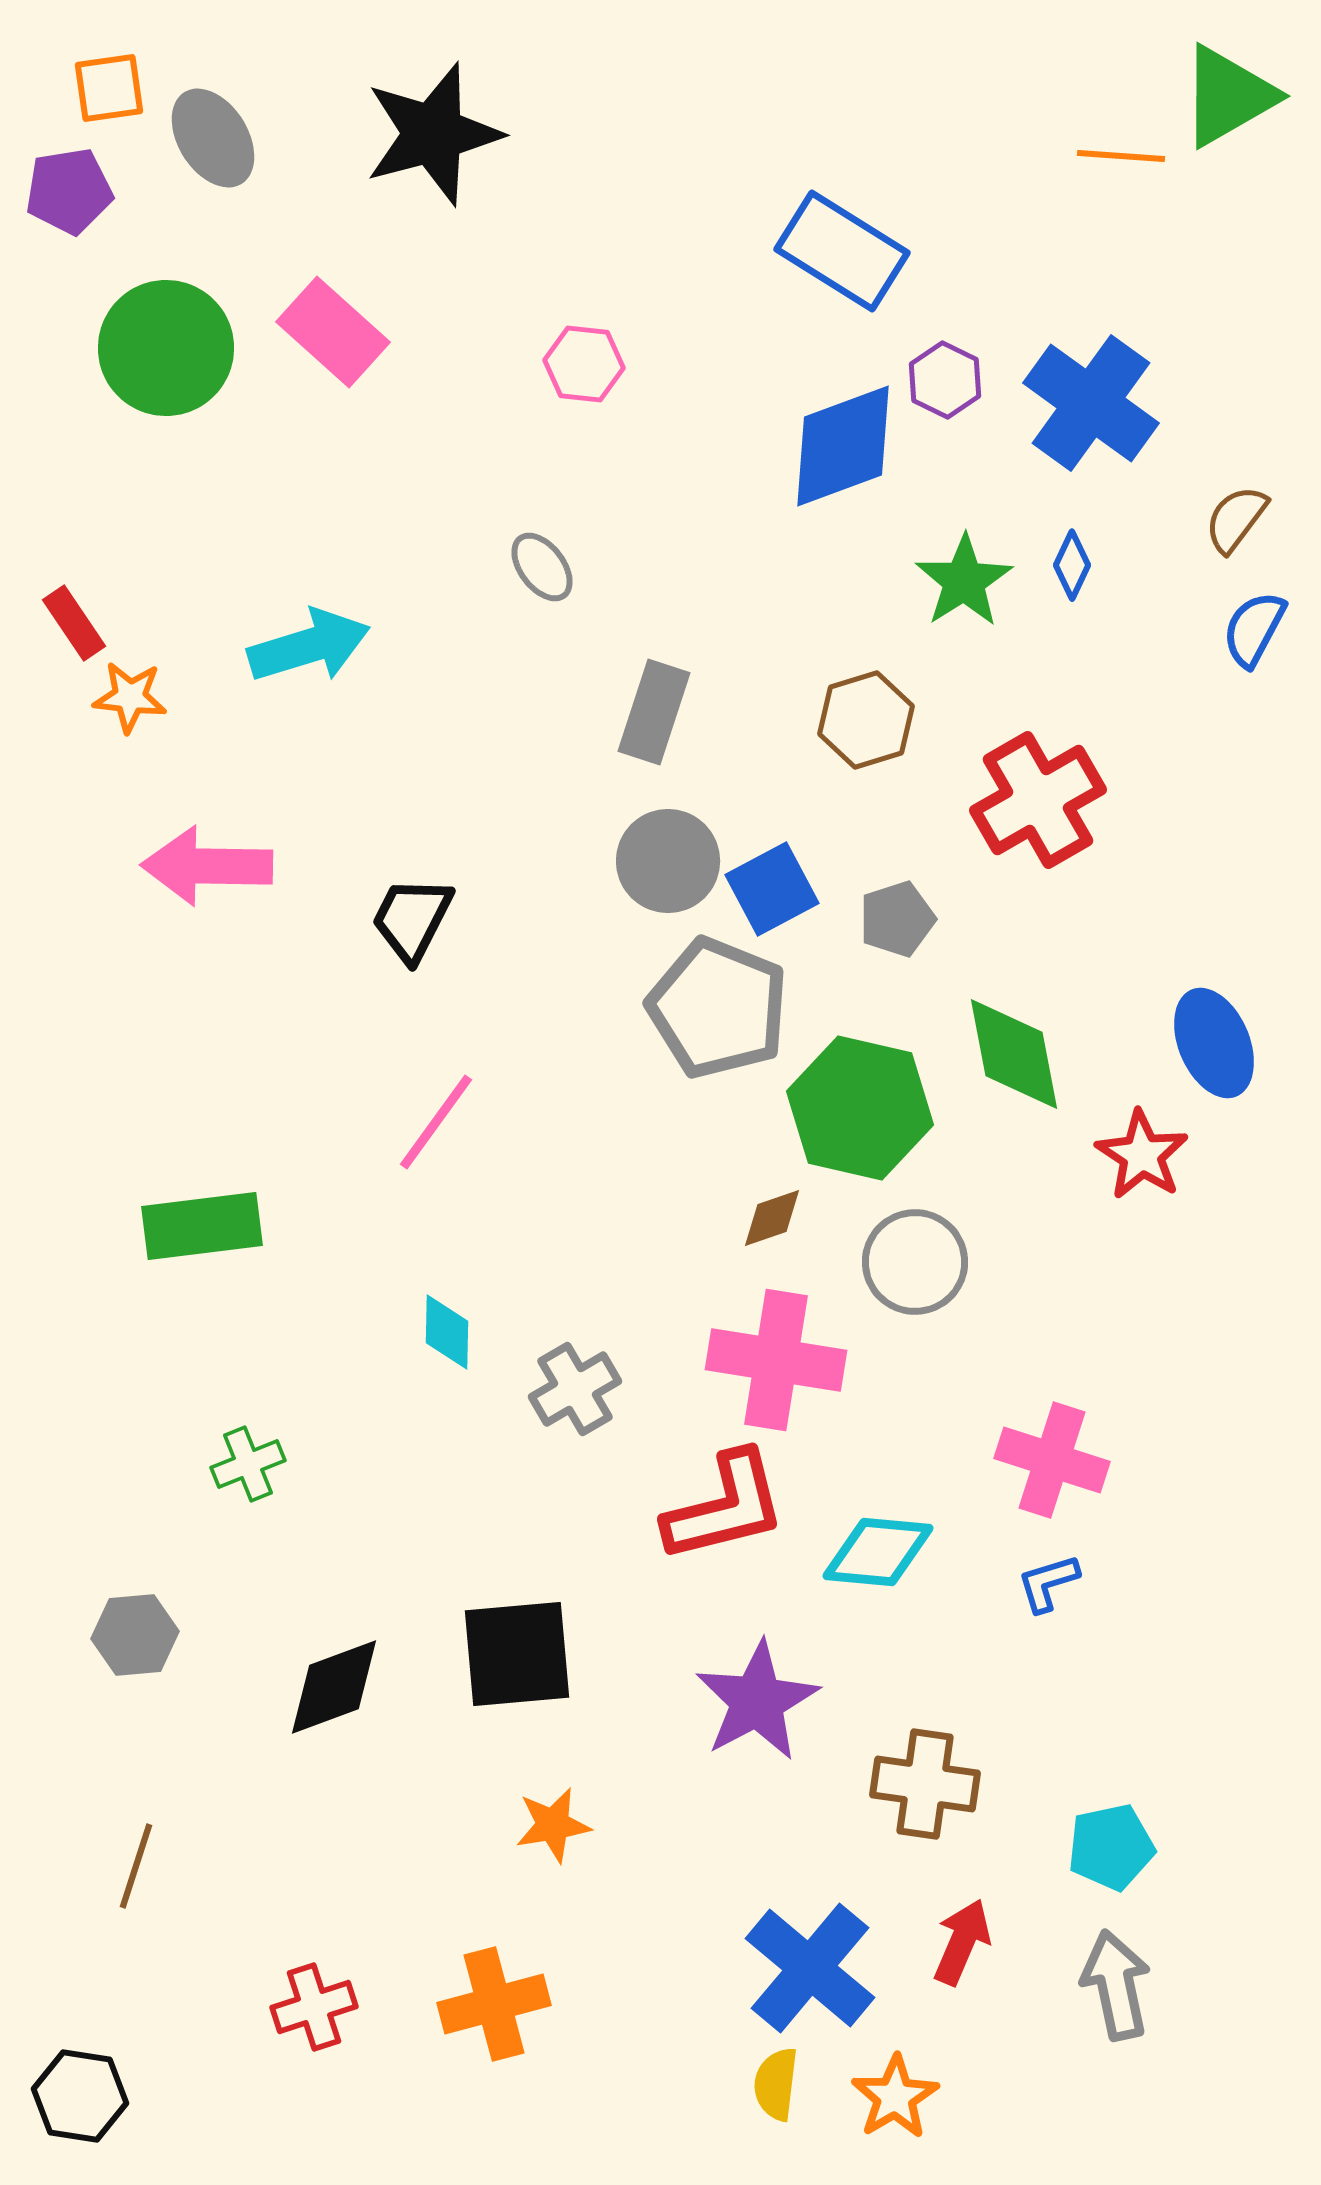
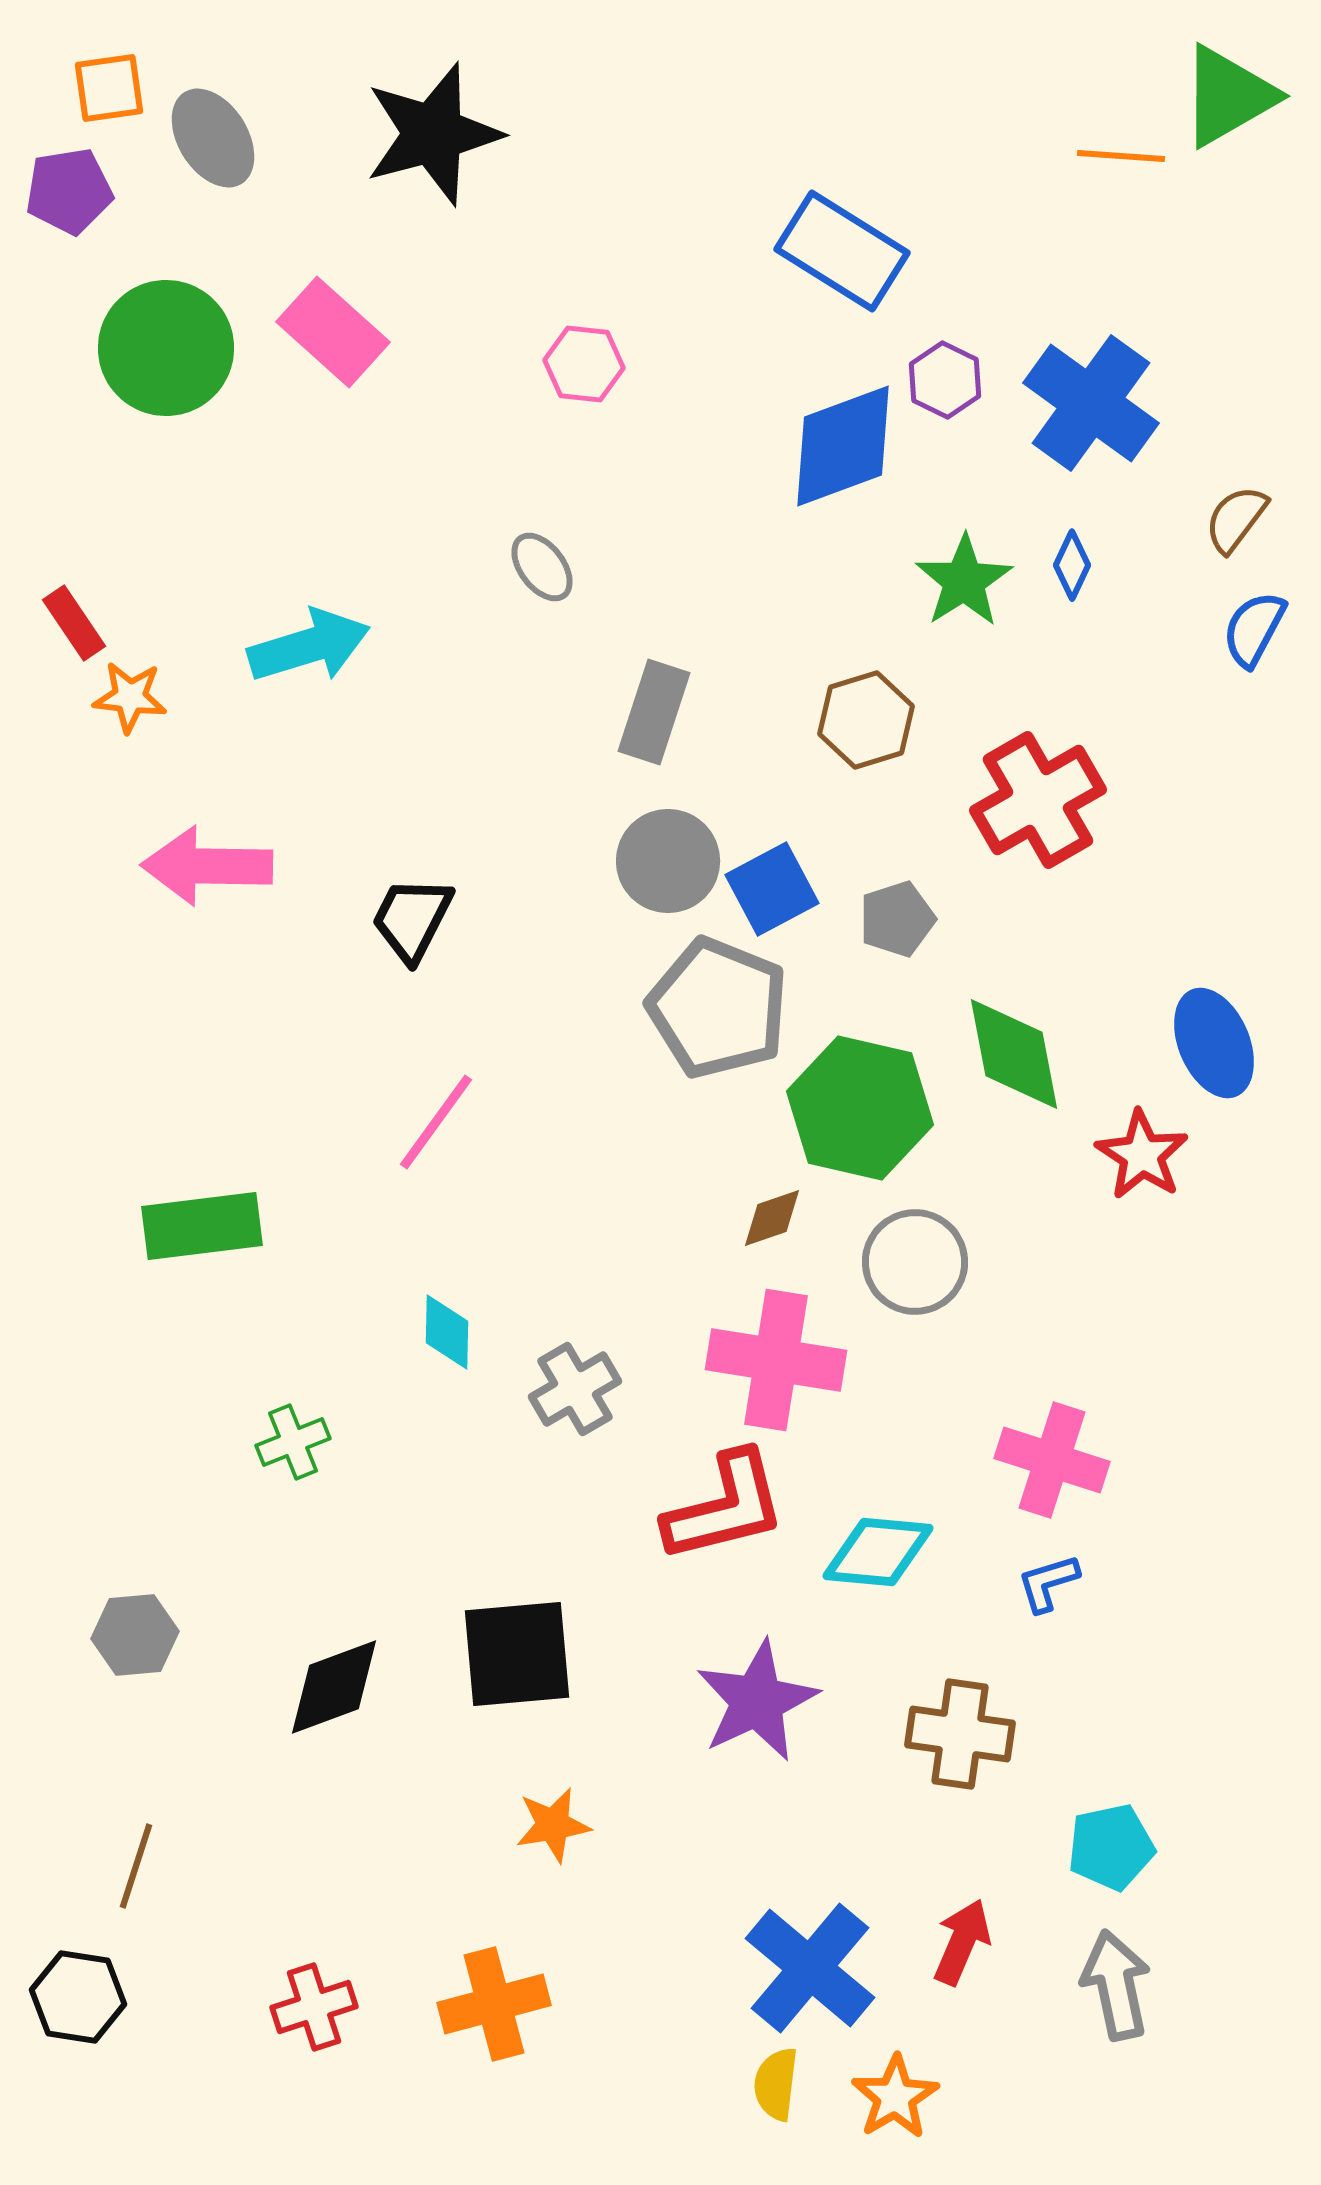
green cross at (248, 1464): moved 45 px right, 22 px up
purple star at (757, 1701): rotated 3 degrees clockwise
brown cross at (925, 1784): moved 35 px right, 50 px up
black hexagon at (80, 2096): moved 2 px left, 99 px up
